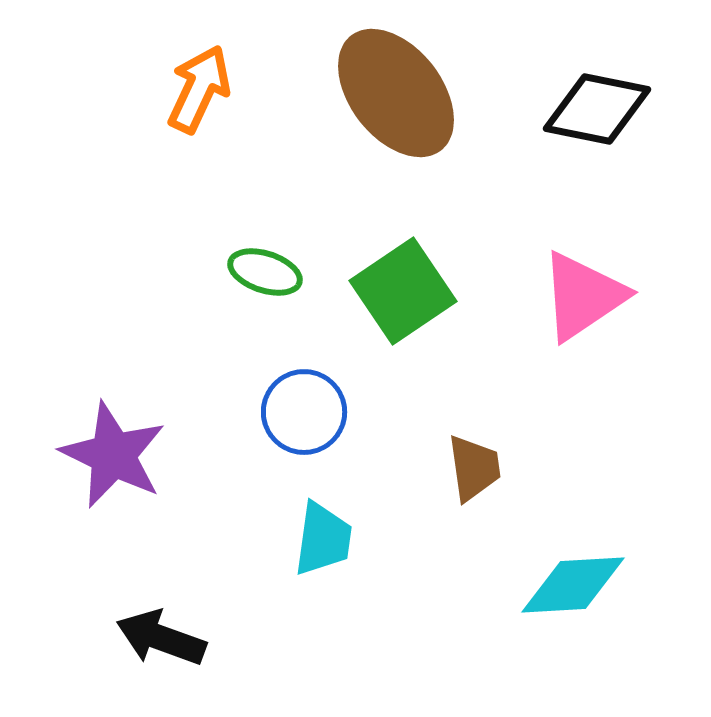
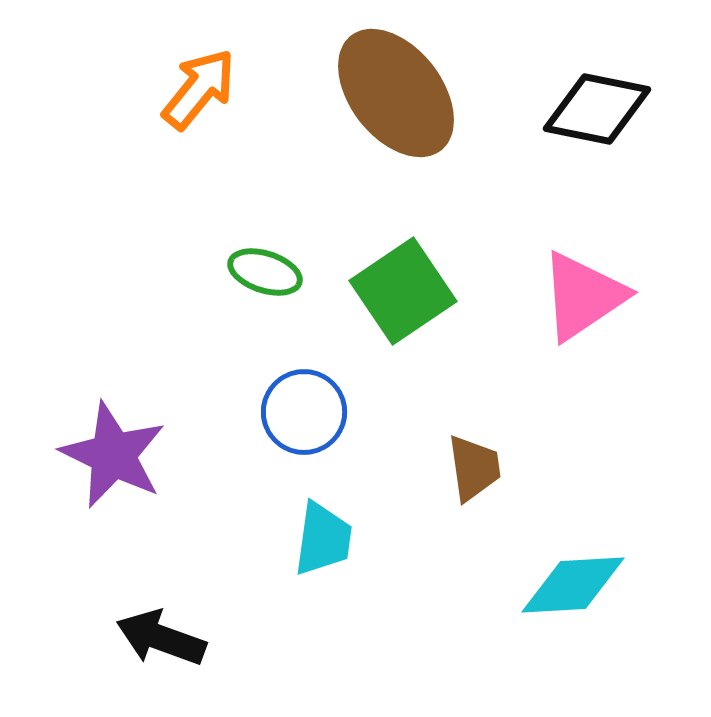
orange arrow: rotated 14 degrees clockwise
